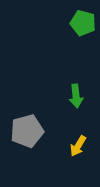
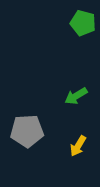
green arrow: rotated 65 degrees clockwise
gray pentagon: rotated 12 degrees clockwise
